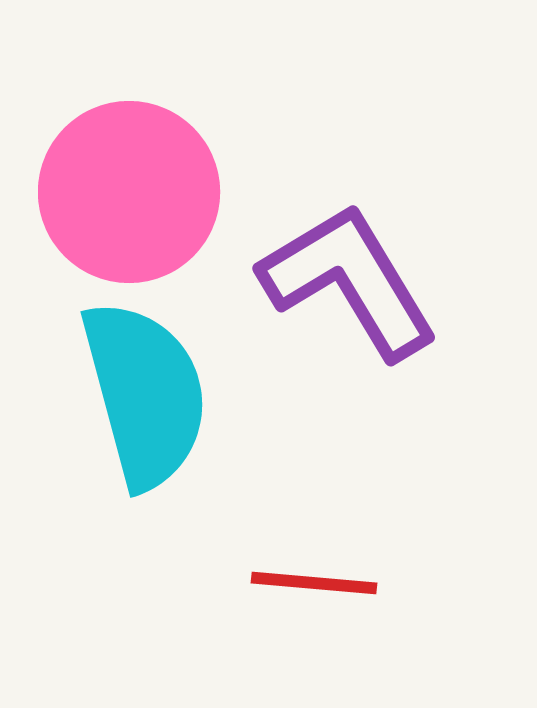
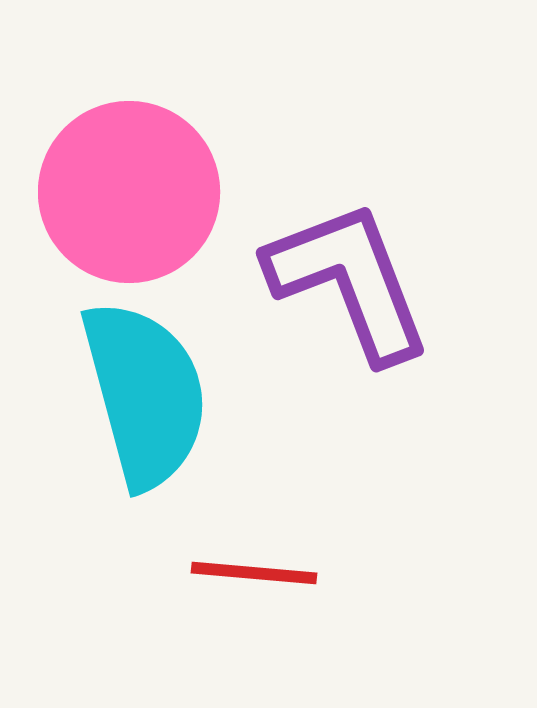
purple L-shape: rotated 10 degrees clockwise
red line: moved 60 px left, 10 px up
